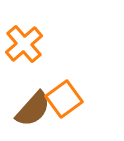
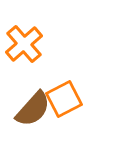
orange square: rotated 9 degrees clockwise
